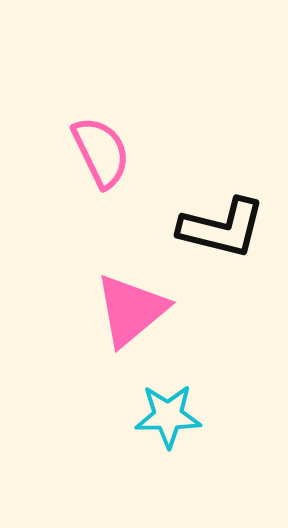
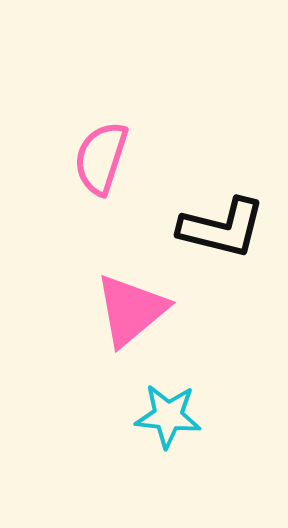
pink semicircle: moved 6 px down; rotated 136 degrees counterclockwise
cyan star: rotated 6 degrees clockwise
